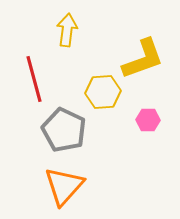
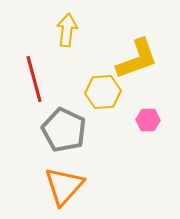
yellow L-shape: moved 6 px left
